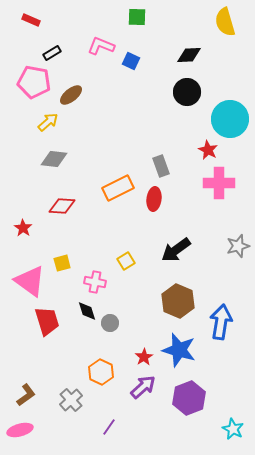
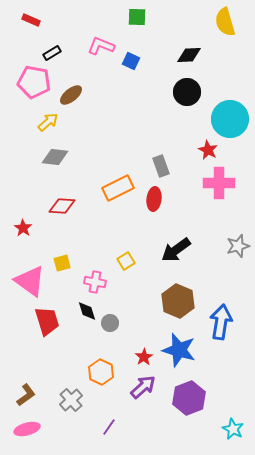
gray diamond at (54, 159): moved 1 px right, 2 px up
pink ellipse at (20, 430): moved 7 px right, 1 px up
